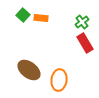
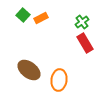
orange rectangle: rotated 32 degrees counterclockwise
